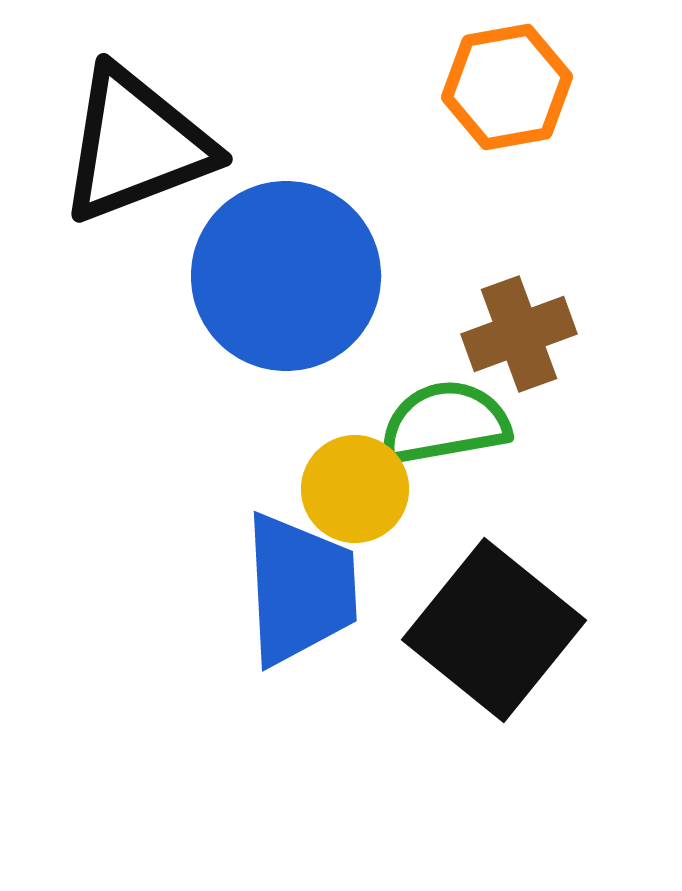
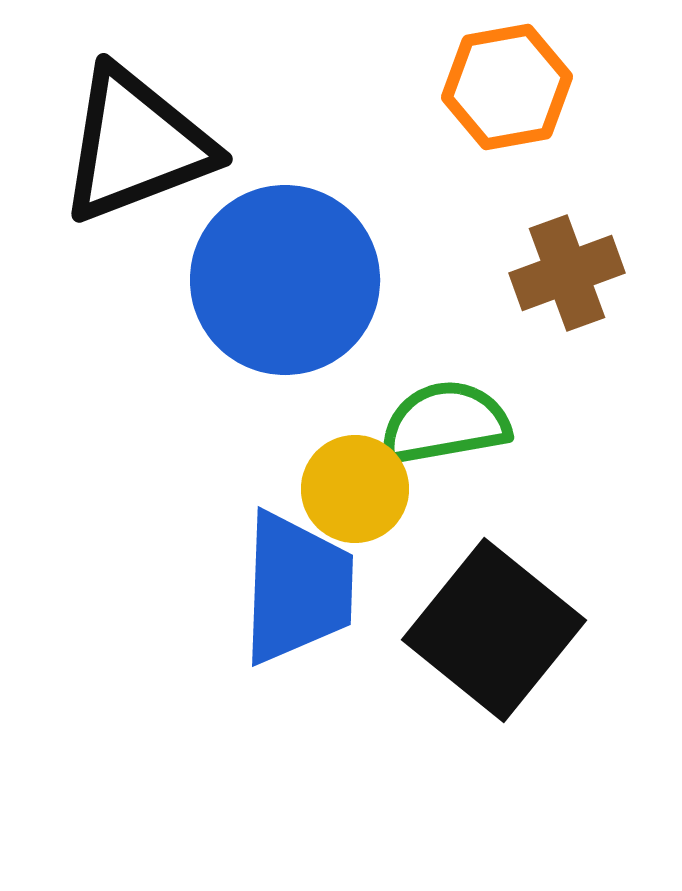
blue circle: moved 1 px left, 4 px down
brown cross: moved 48 px right, 61 px up
blue trapezoid: moved 3 px left, 1 px up; rotated 5 degrees clockwise
